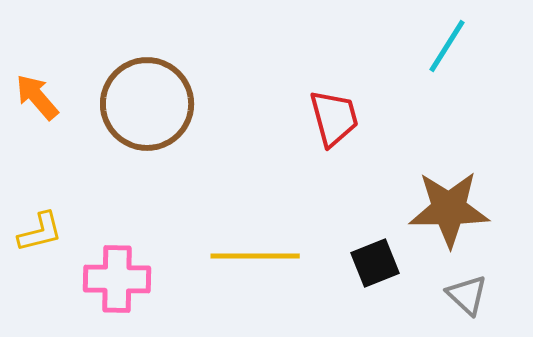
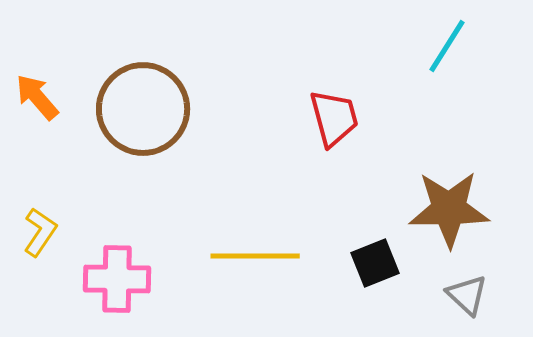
brown circle: moved 4 px left, 5 px down
yellow L-shape: rotated 42 degrees counterclockwise
